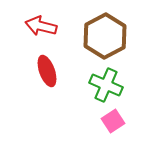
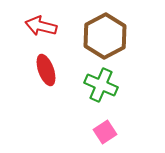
red ellipse: moved 1 px left, 1 px up
green cross: moved 5 px left
pink square: moved 8 px left, 11 px down
